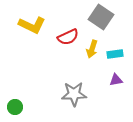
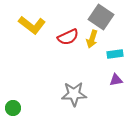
yellow L-shape: rotated 12 degrees clockwise
yellow arrow: moved 10 px up
green circle: moved 2 px left, 1 px down
